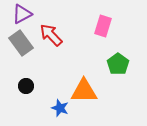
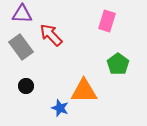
purple triangle: rotated 30 degrees clockwise
pink rectangle: moved 4 px right, 5 px up
gray rectangle: moved 4 px down
